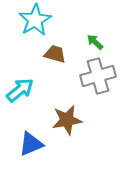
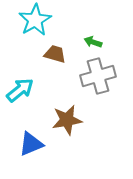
green arrow: moved 2 px left; rotated 24 degrees counterclockwise
